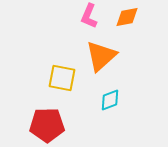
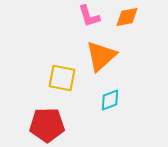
pink L-shape: rotated 40 degrees counterclockwise
